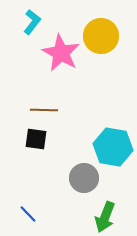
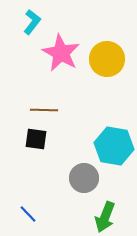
yellow circle: moved 6 px right, 23 px down
cyan hexagon: moved 1 px right, 1 px up
